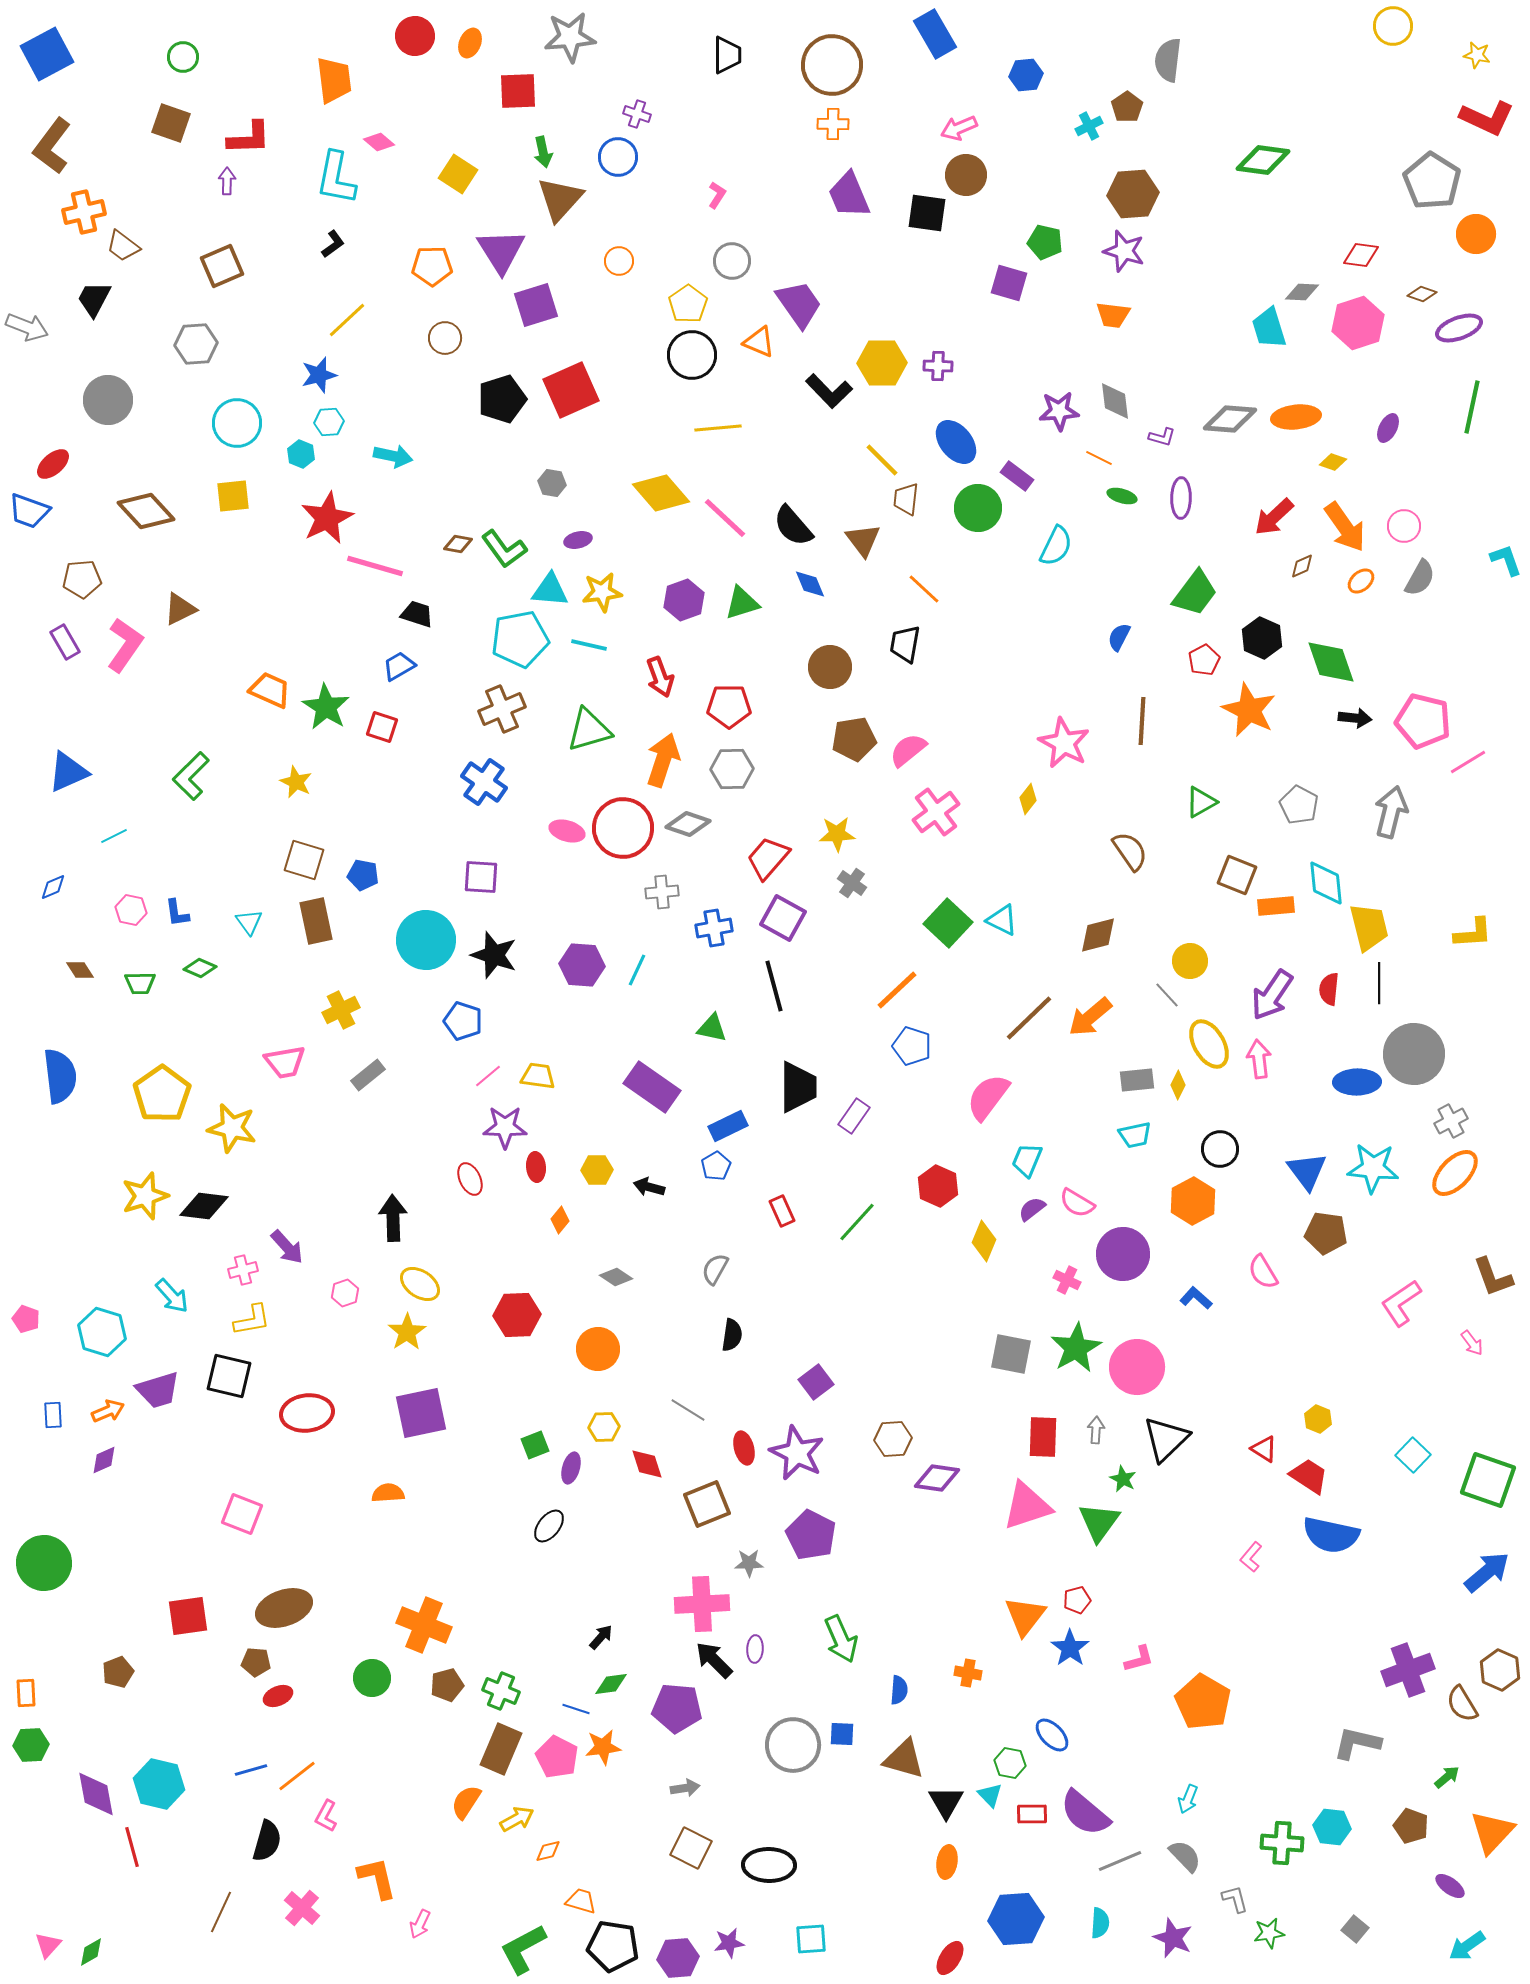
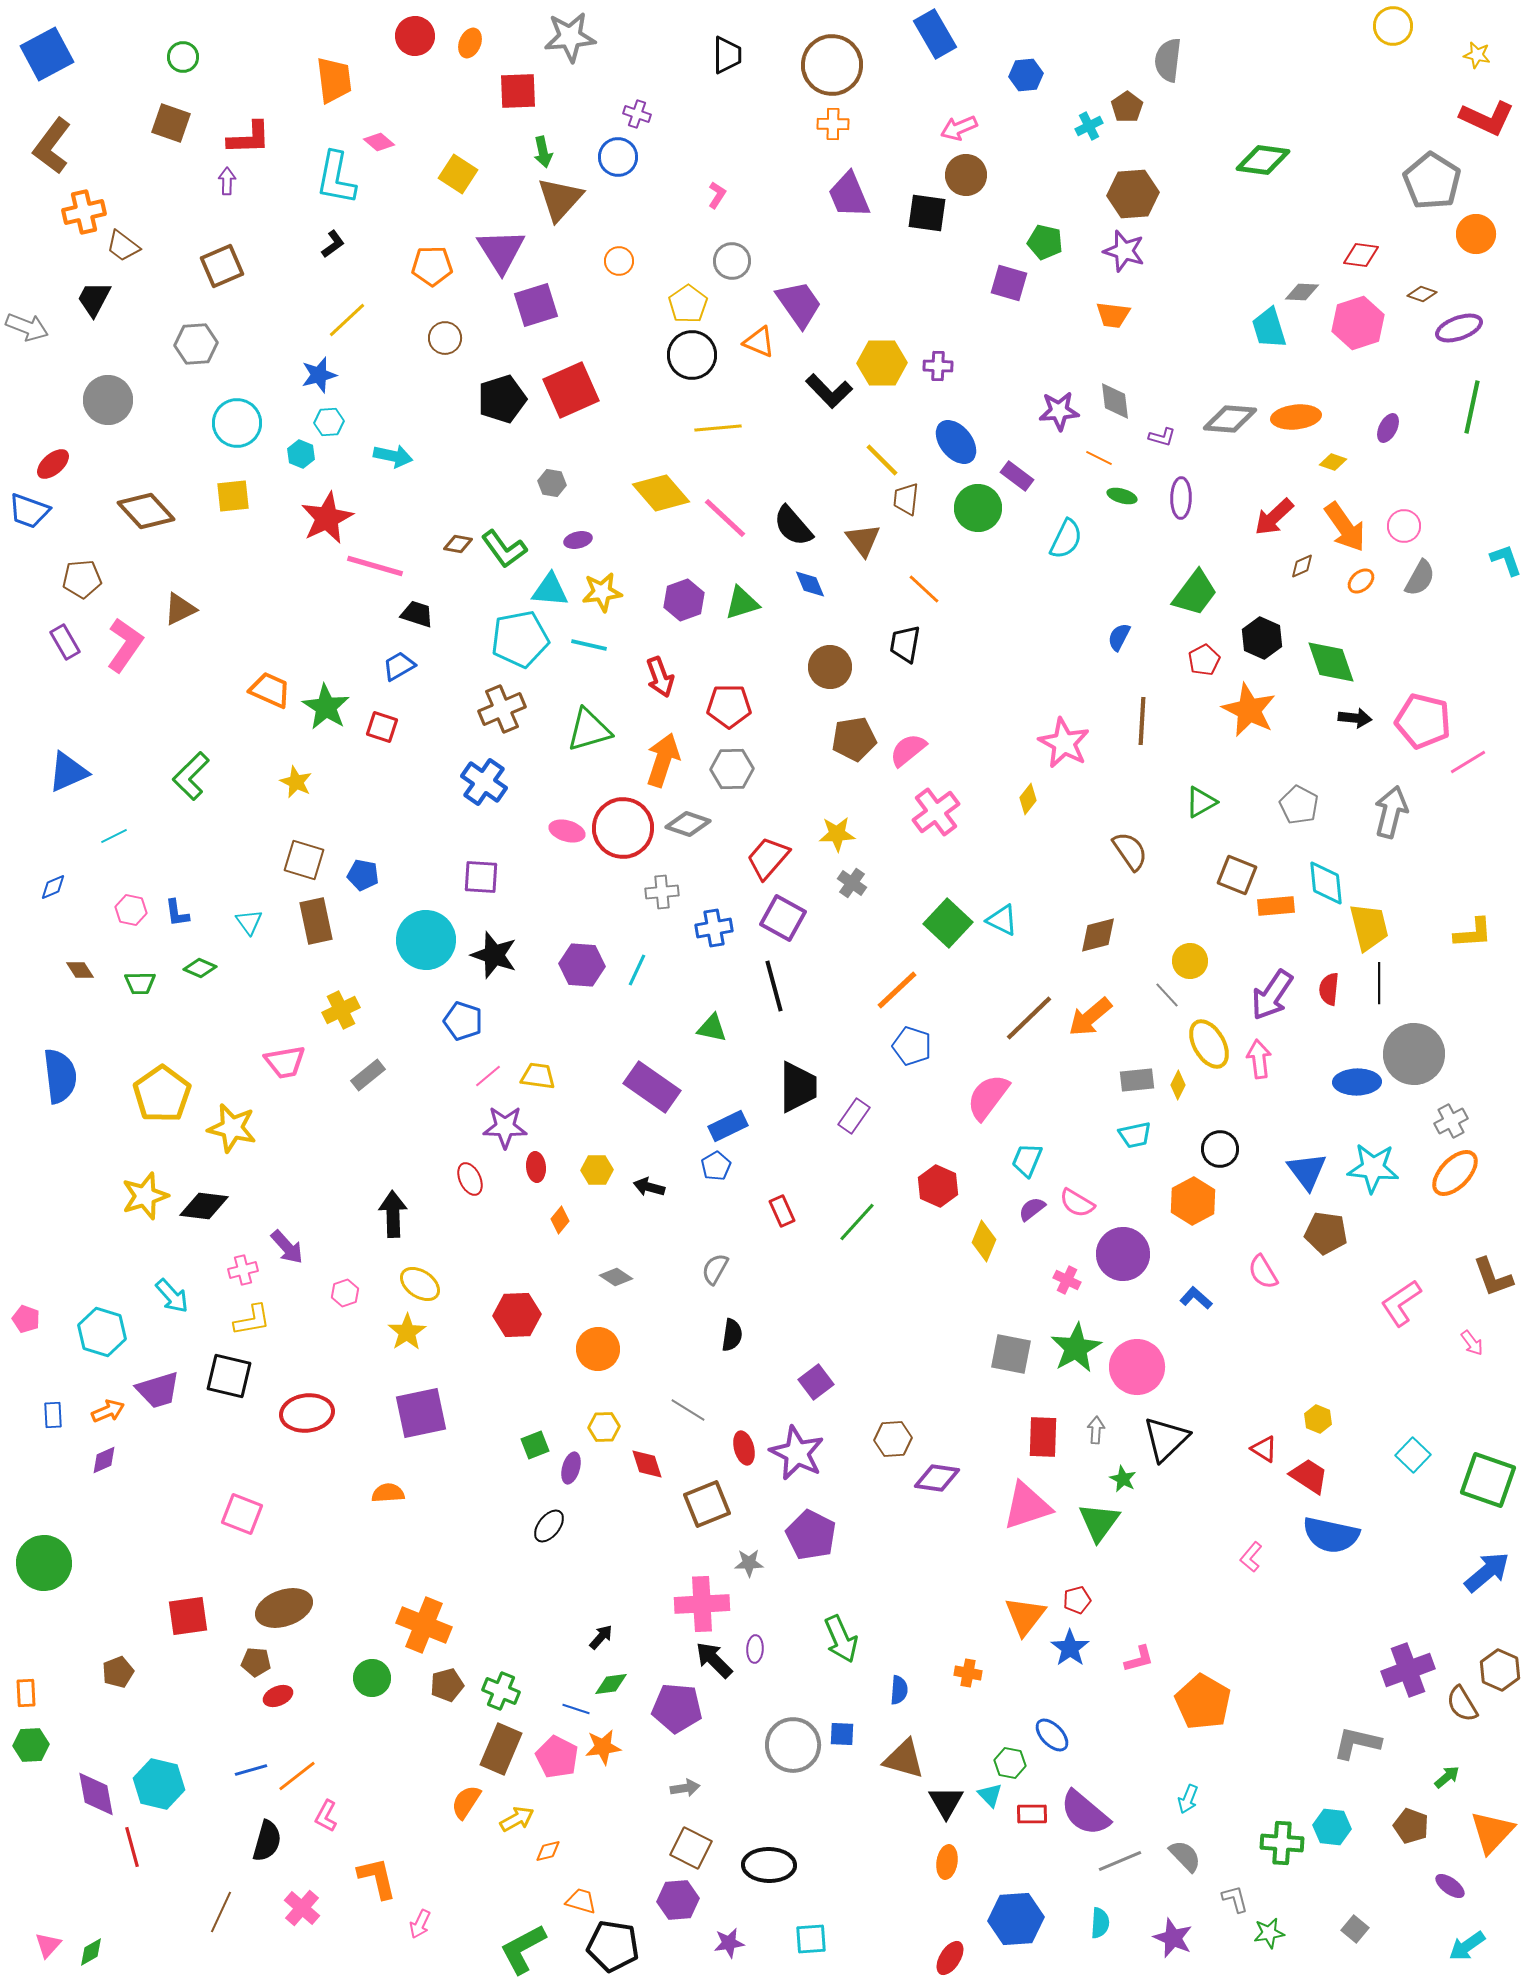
cyan semicircle at (1056, 546): moved 10 px right, 7 px up
black arrow at (393, 1218): moved 4 px up
purple hexagon at (678, 1958): moved 58 px up
